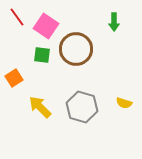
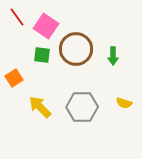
green arrow: moved 1 px left, 34 px down
gray hexagon: rotated 16 degrees counterclockwise
